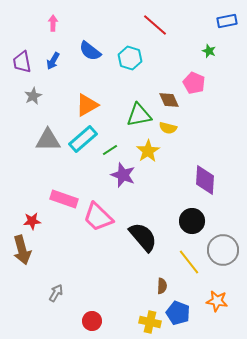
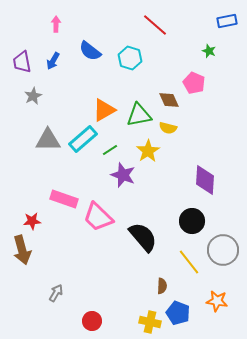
pink arrow: moved 3 px right, 1 px down
orange triangle: moved 17 px right, 5 px down
